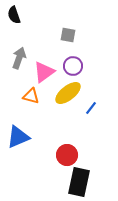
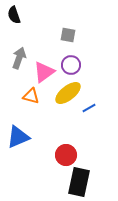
purple circle: moved 2 px left, 1 px up
blue line: moved 2 px left; rotated 24 degrees clockwise
red circle: moved 1 px left
